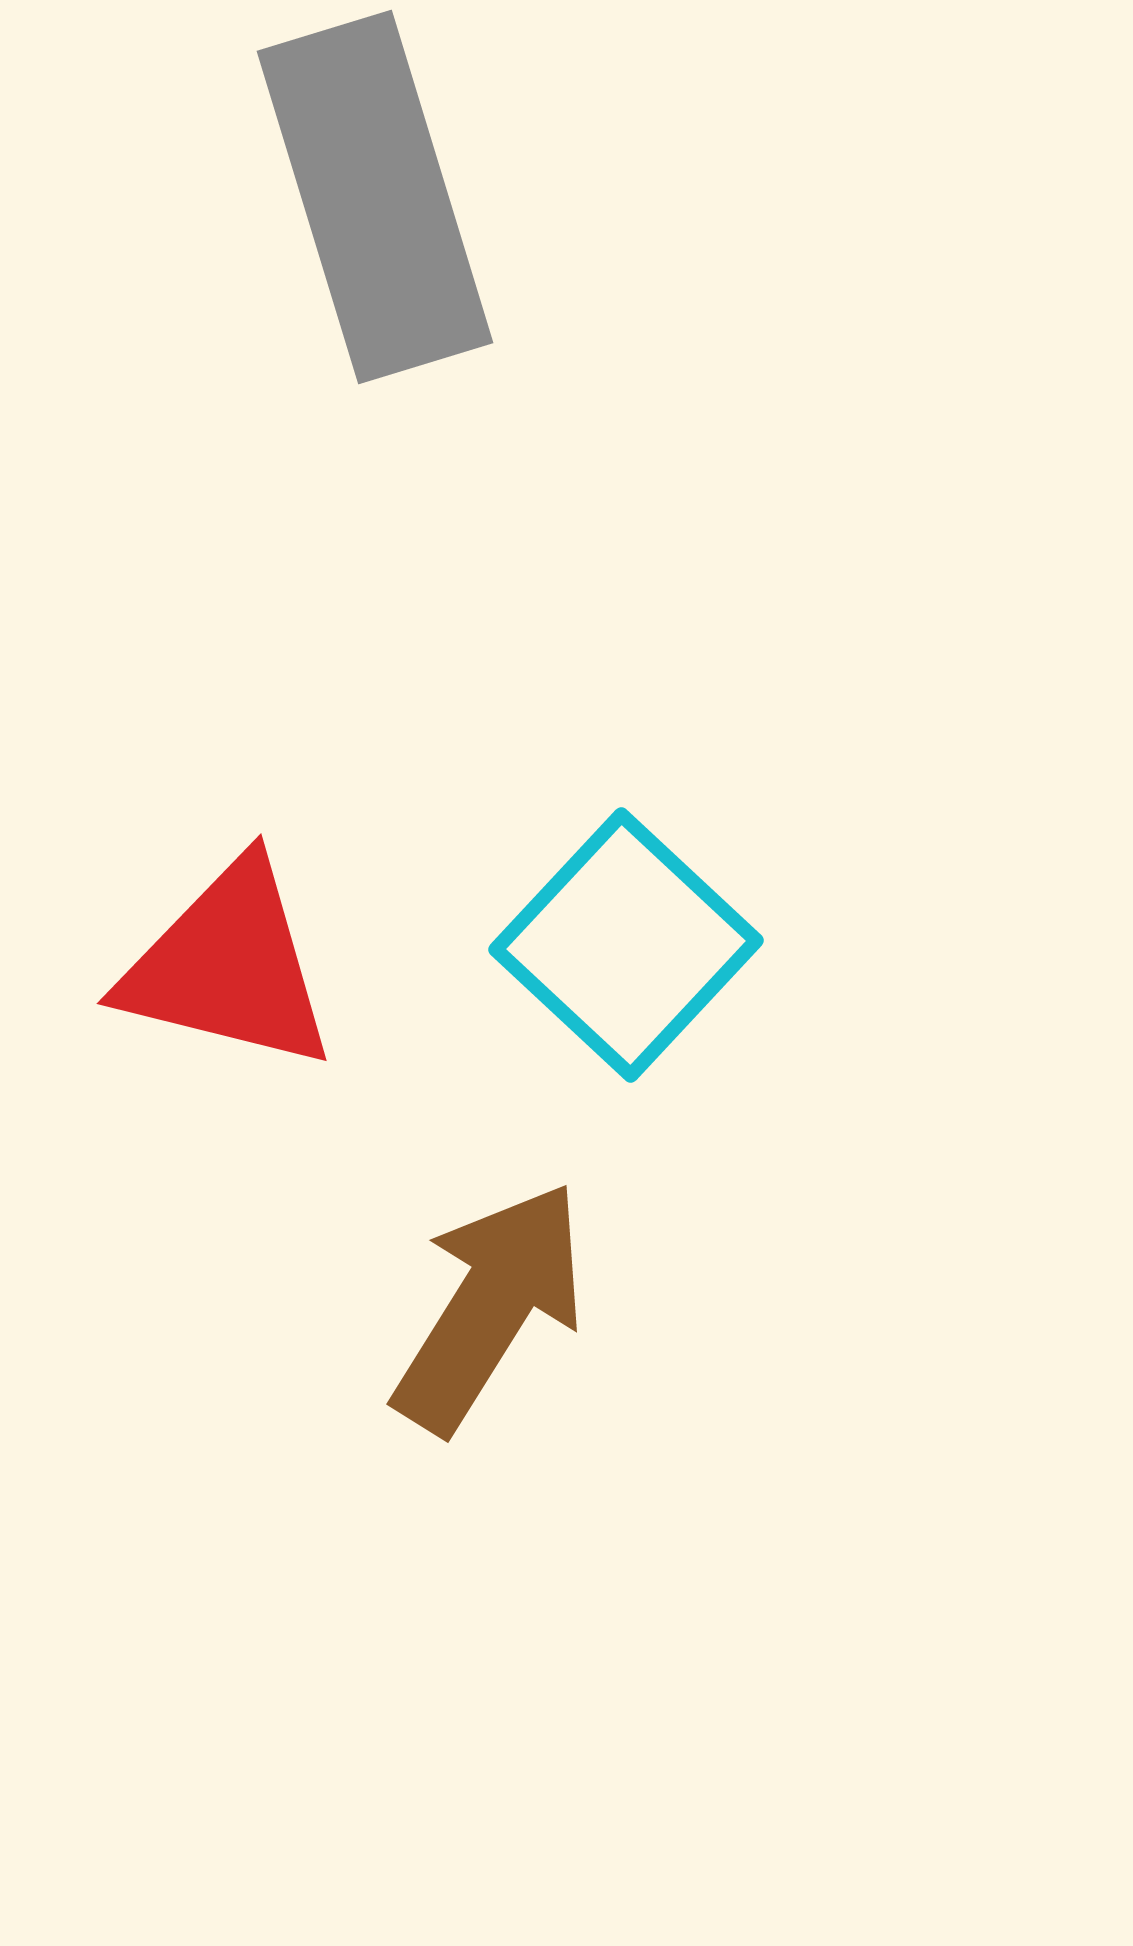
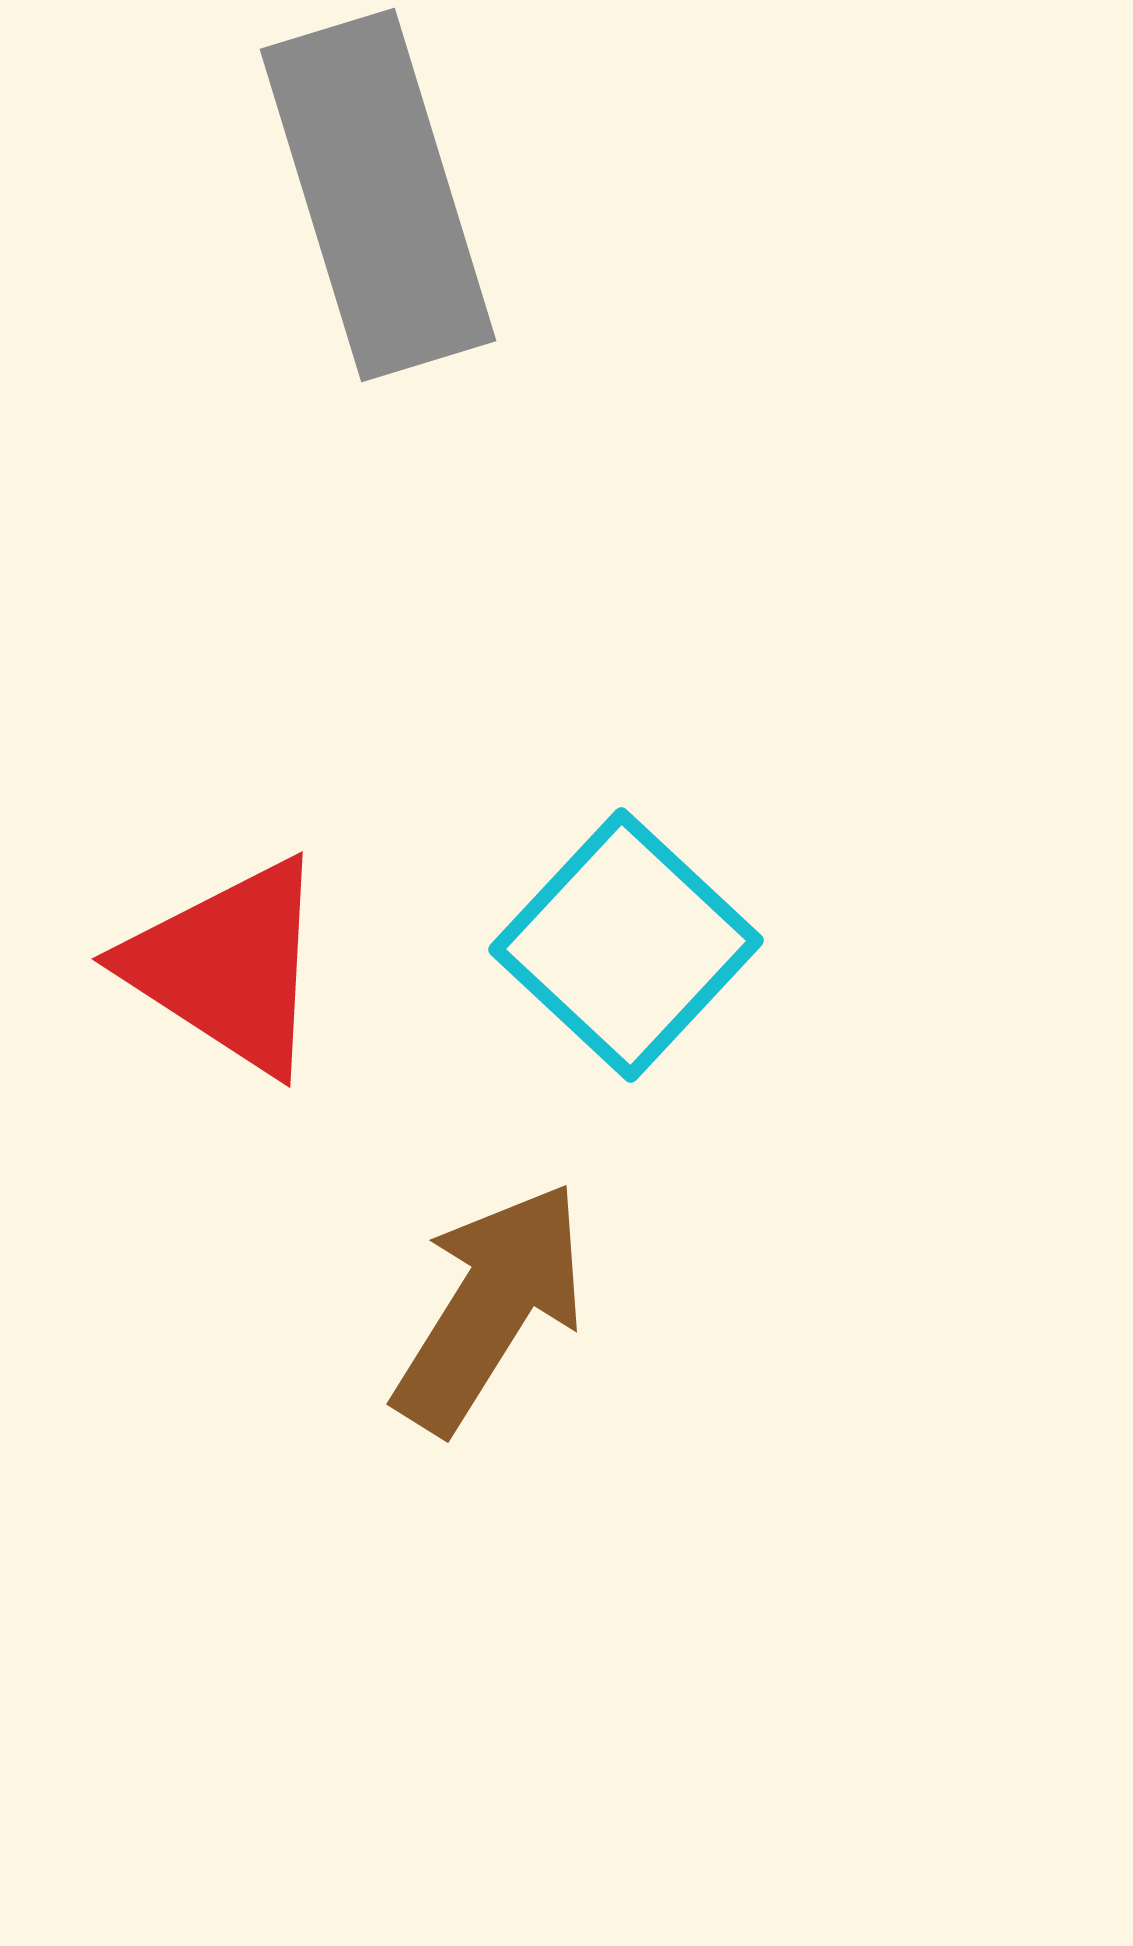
gray rectangle: moved 3 px right, 2 px up
red triangle: rotated 19 degrees clockwise
